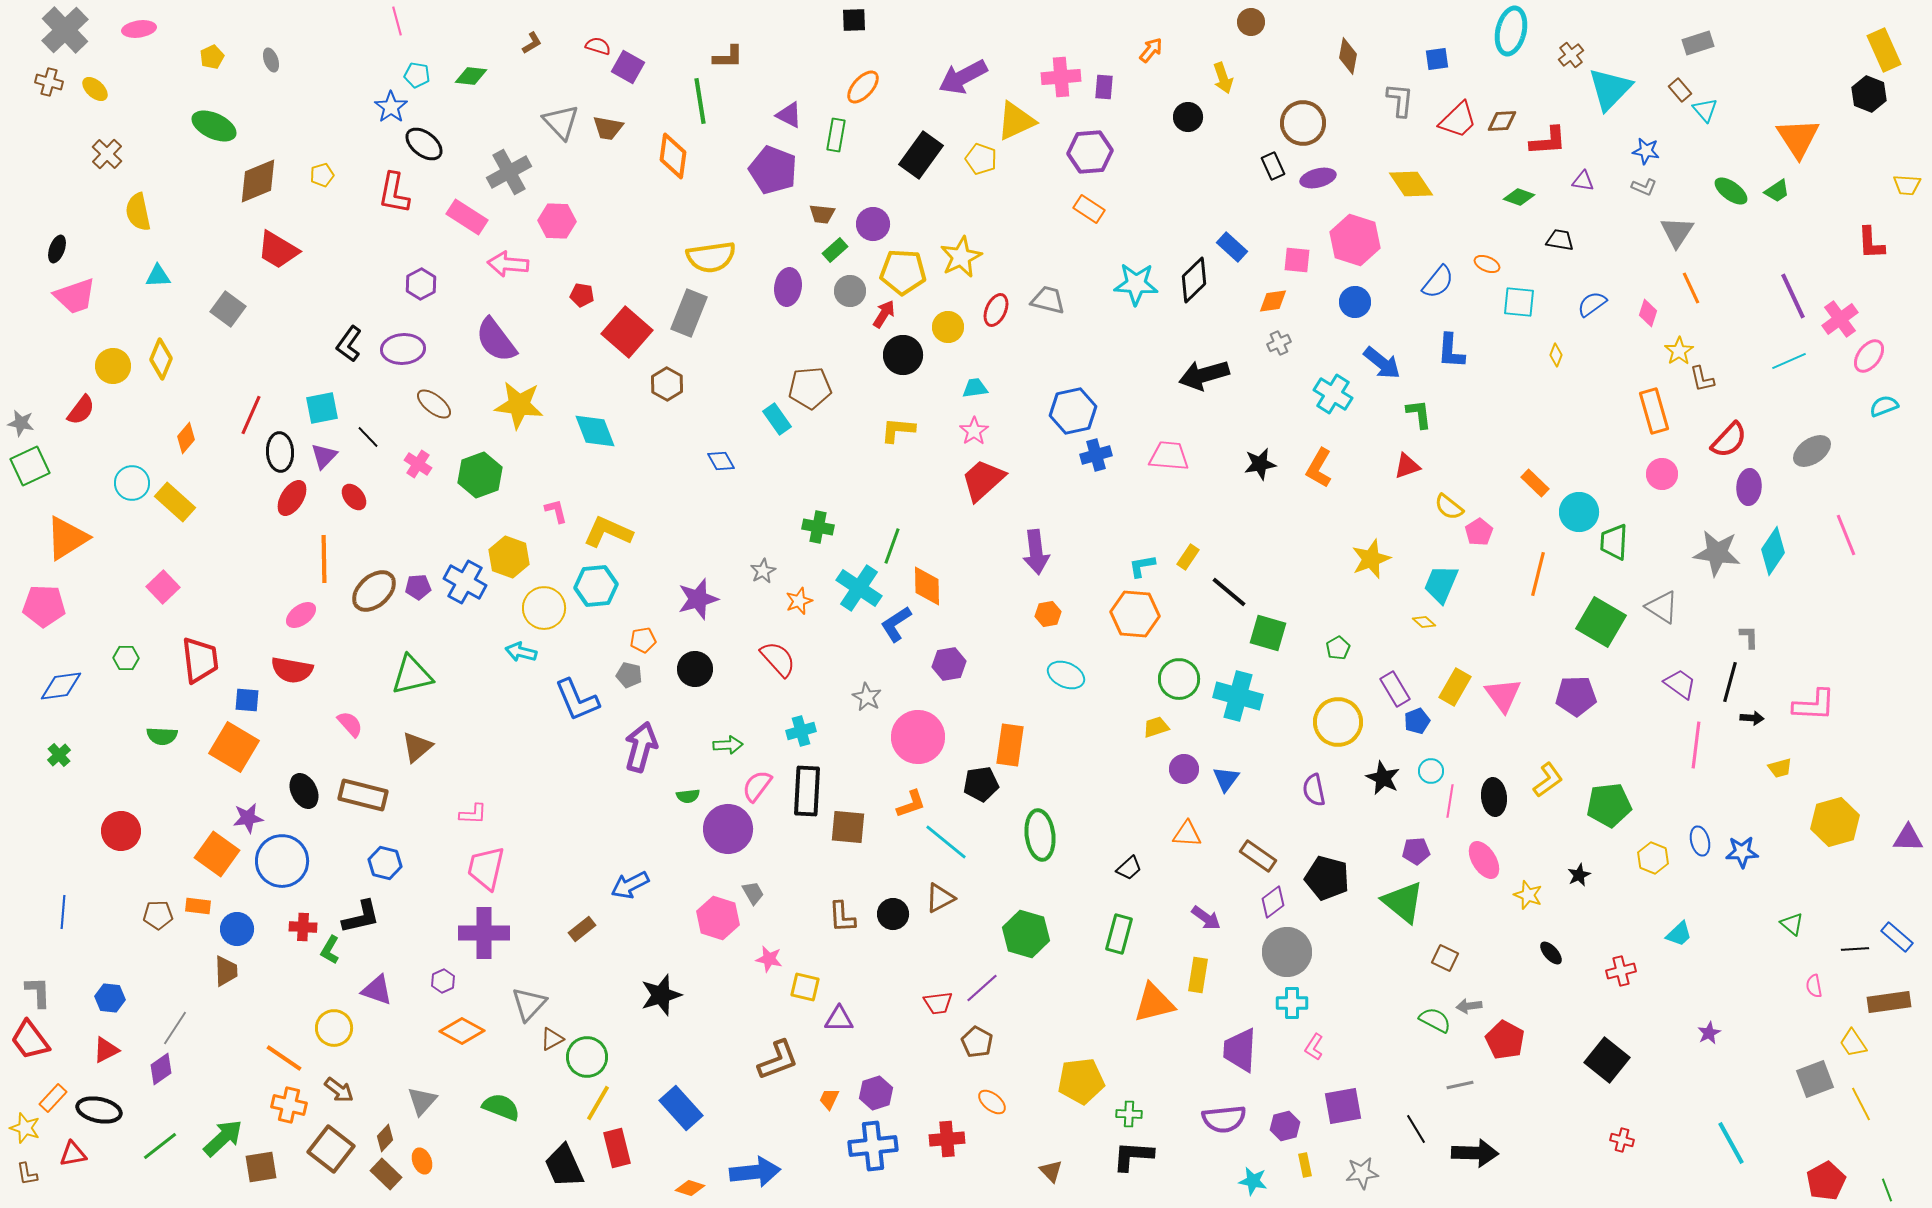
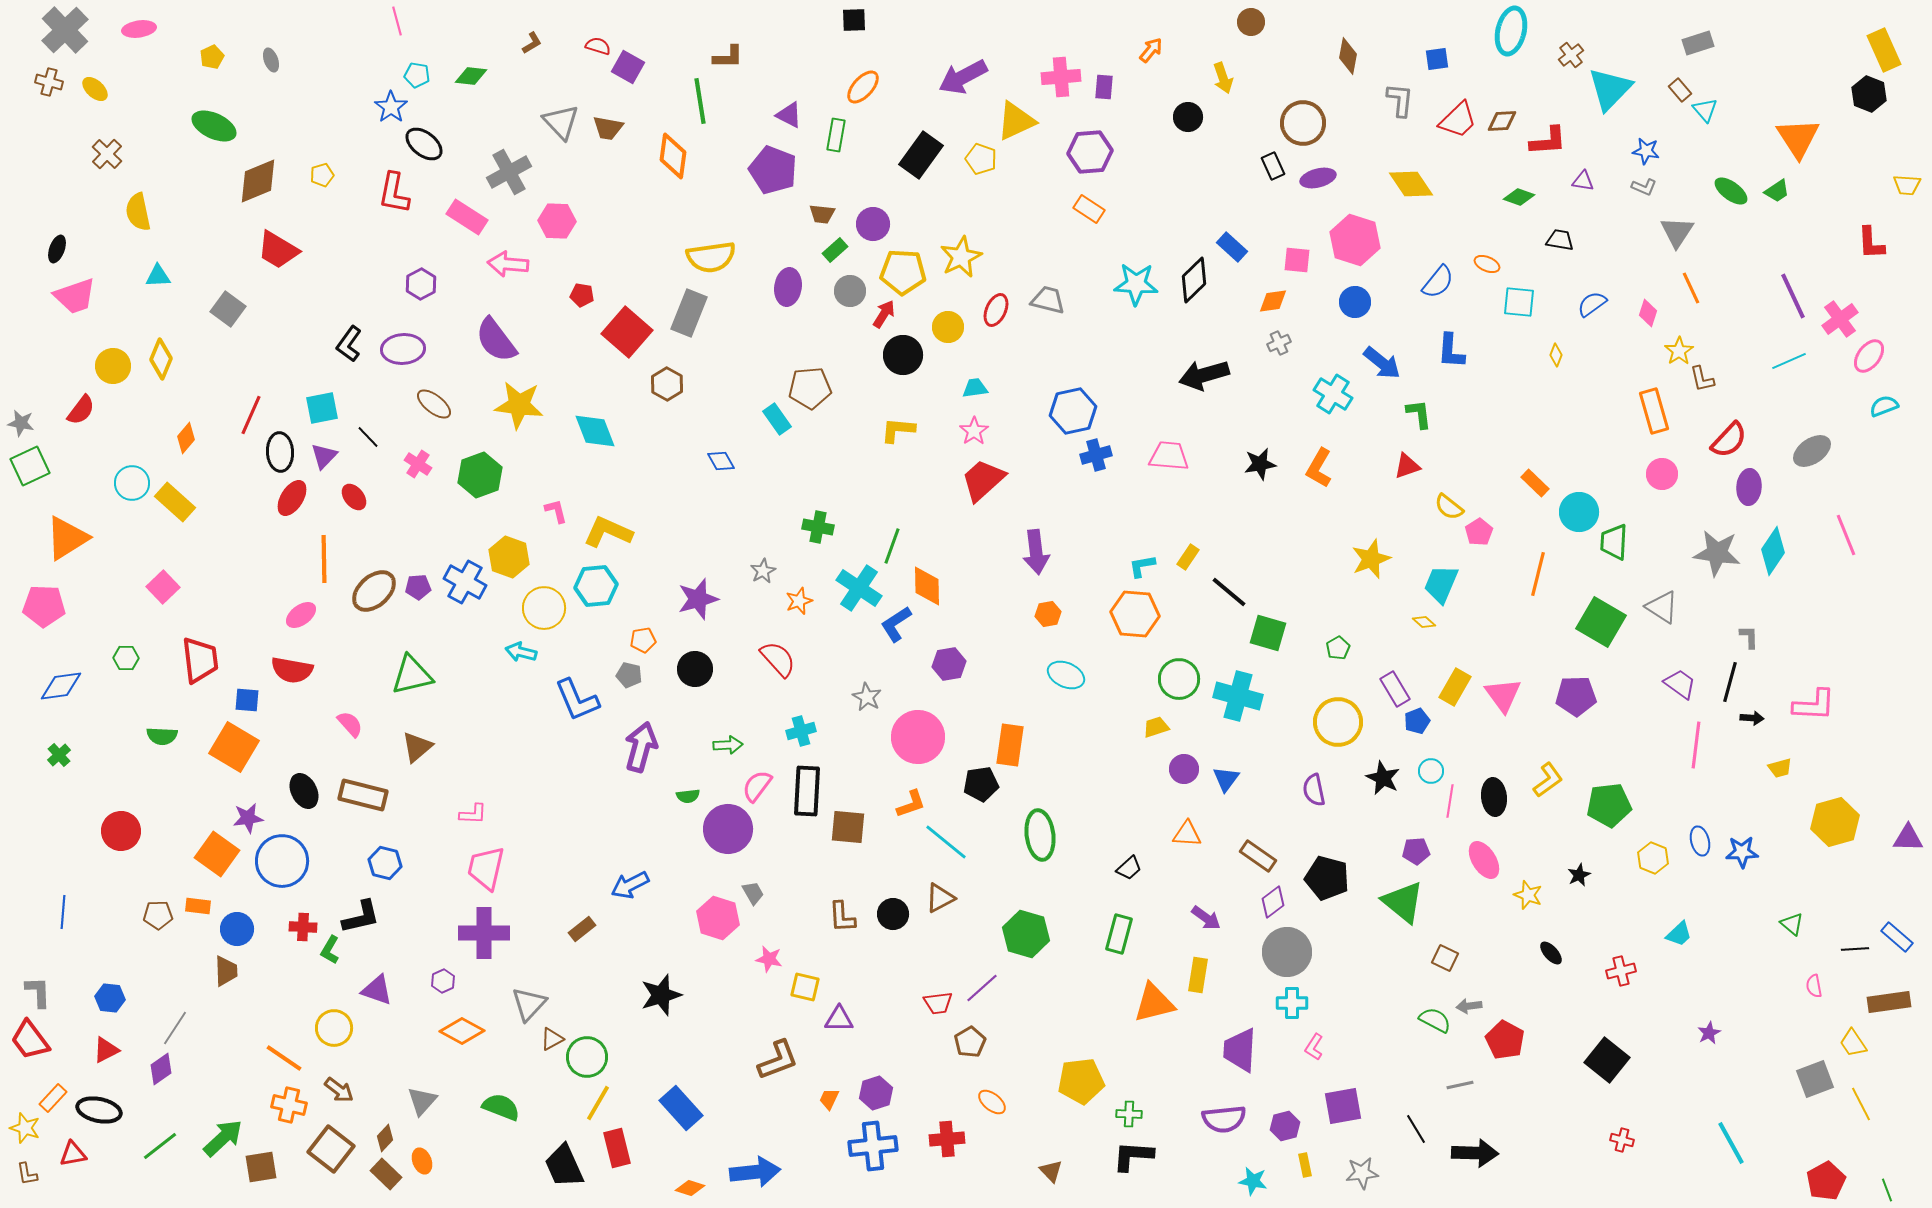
brown pentagon at (977, 1042): moved 7 px left; rotated 12 degrees clockwise
